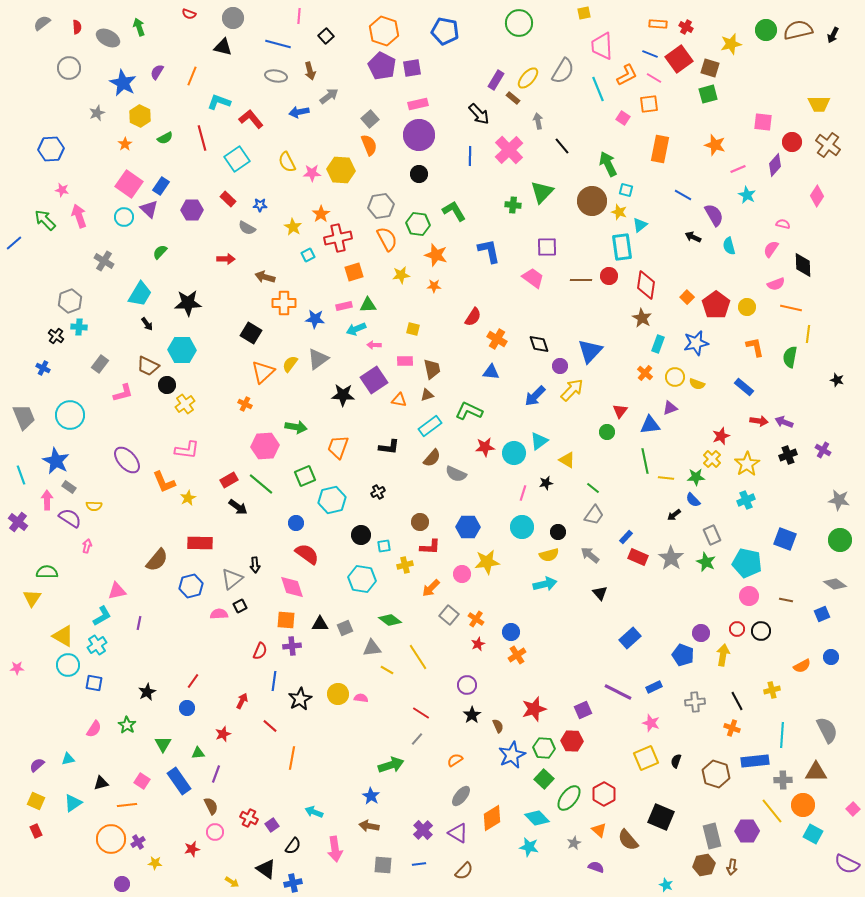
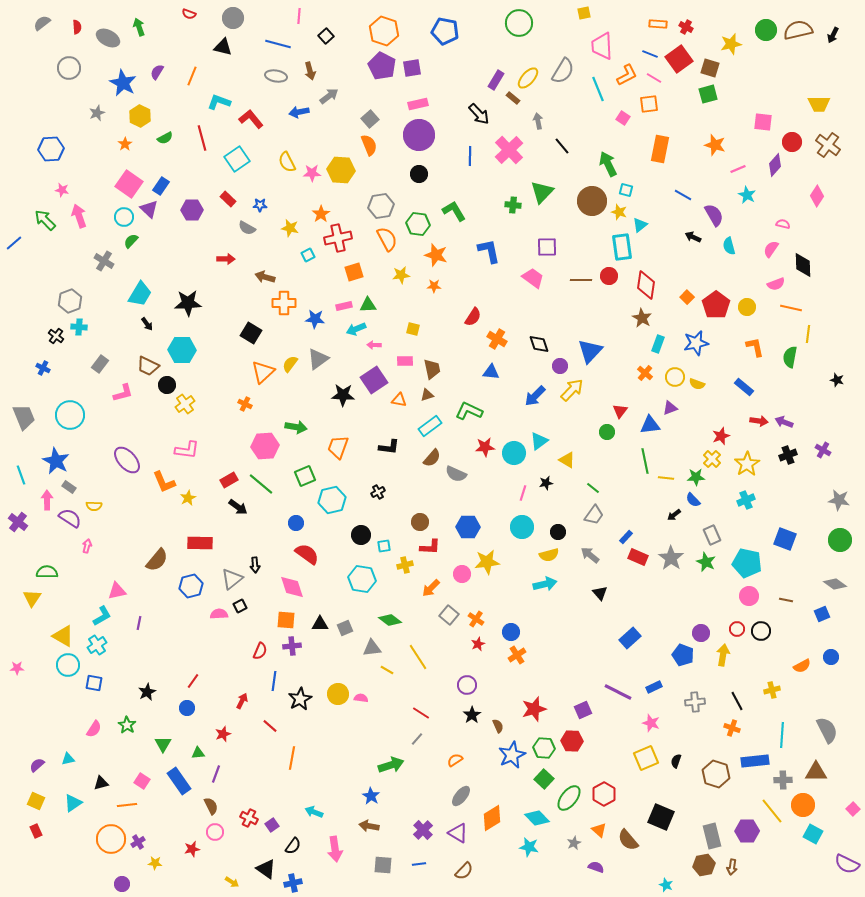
yellow star at (293, 227): moved 3 px left, 1 px down; rotated 18 degrees counterclockwise
green semicircle at (160, 252): moved 29 px left, 11 px up
